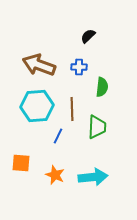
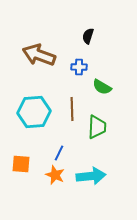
black semicircle: rotated 28 degrees counterclockwise
brown arrow: moved 10 px up
green semicircle: rotated 114 degrees clockwise
cyan hexagon: moved 3 px left, 6 px down
blue line: moved 1 px right, 17 px down
orange square: moved 1 px down
cyan arrow: moved 2 px left, 1 px up
